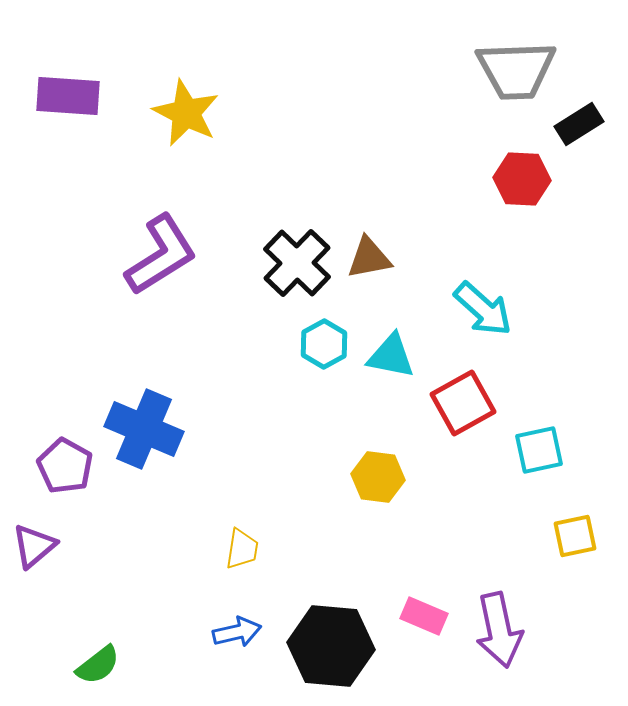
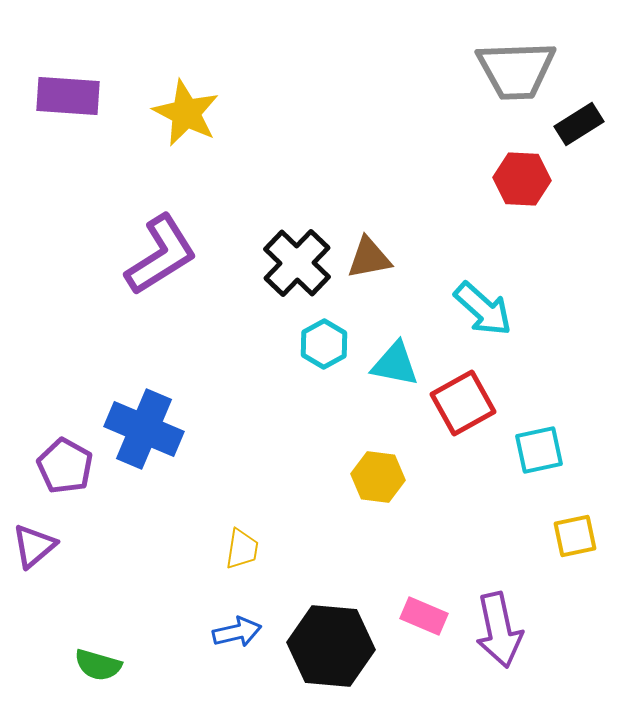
cyan triangle: moved 4 px right, 8 px down
green semicircle: rotated 54 degrees clockwise
